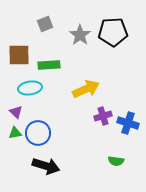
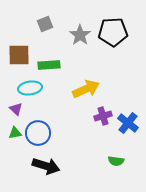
purple triangle: moved 3 px up
blue cross: rotated 20 degrees clockwise
